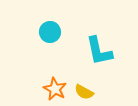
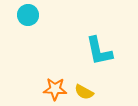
cyan circle: moved 22 px left, 17 px up
orange star: rotated 25 degrees counterclockwise
